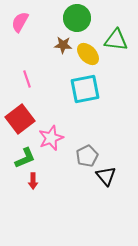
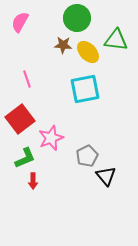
yellow ellipse: moved 2 px up
